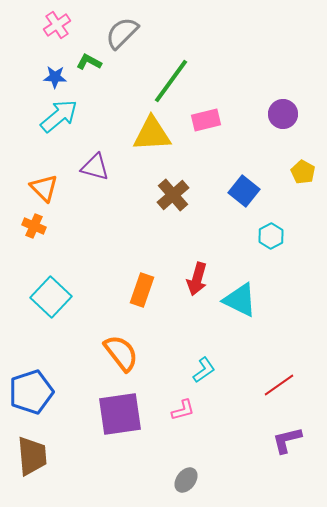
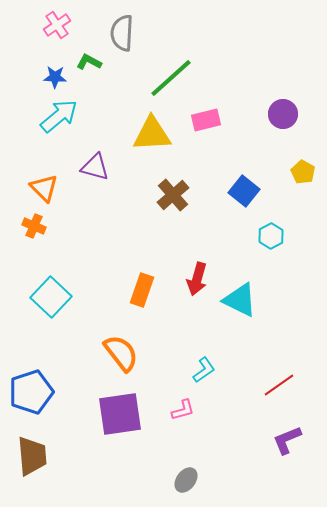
gray semicircle: rotated 42 degrees counterclockwise
green line: moved 3 px up; rotated 12 degrees clockwise
purple L-shape: rotated 8 degrees counterclockwise
